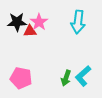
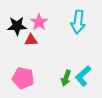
black star: moved 4 px down
red triangle: moved 1 px right, 9 px down
pink pentagon: moved 2 px right
